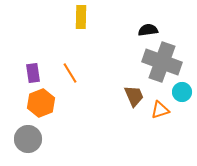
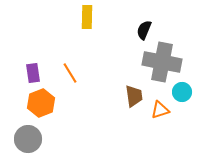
yellow rectangle: moved 6 px right
black semicircle: moved 4 px left; rotated 60 degrees counterclockwise
gray cross: rotated 9 degrees counterclockwise
brown trapezoid: rotated 15 degrees clockwise
